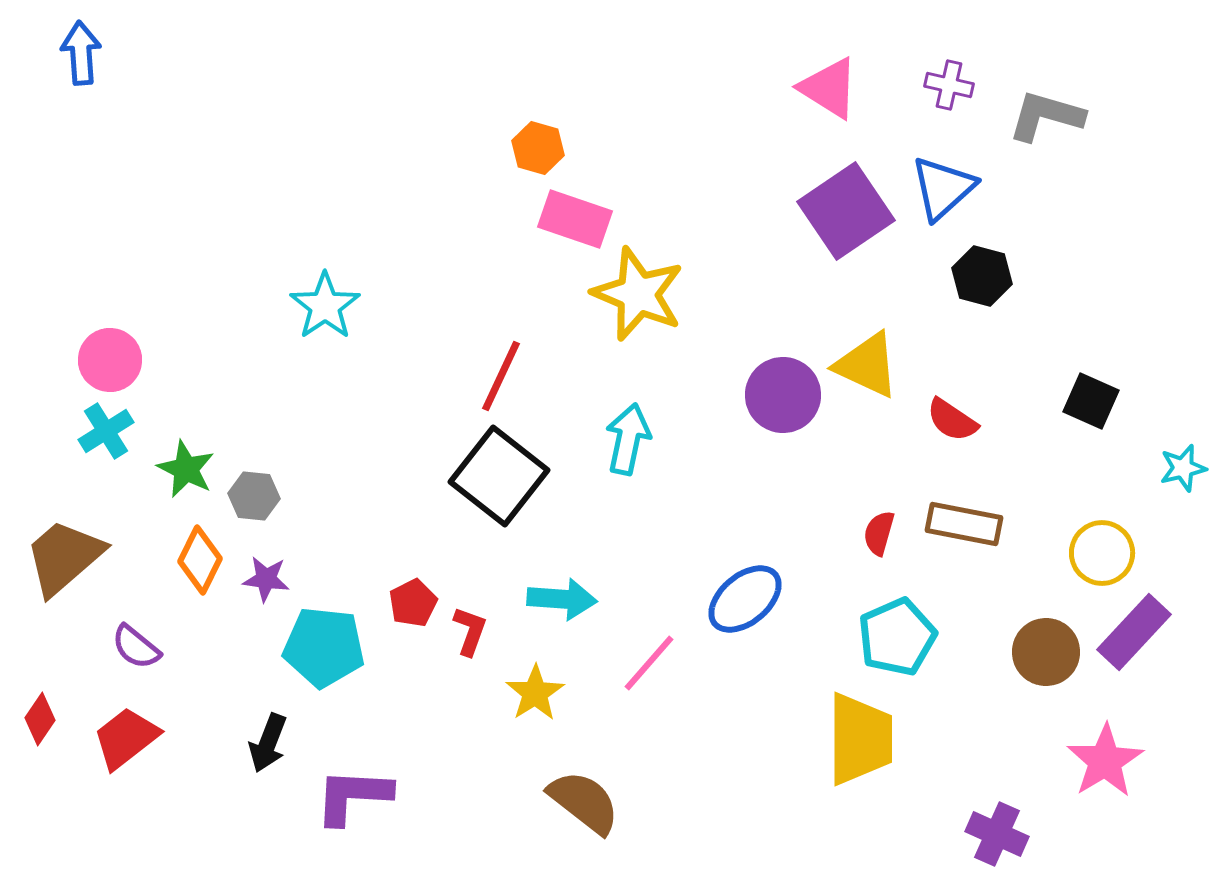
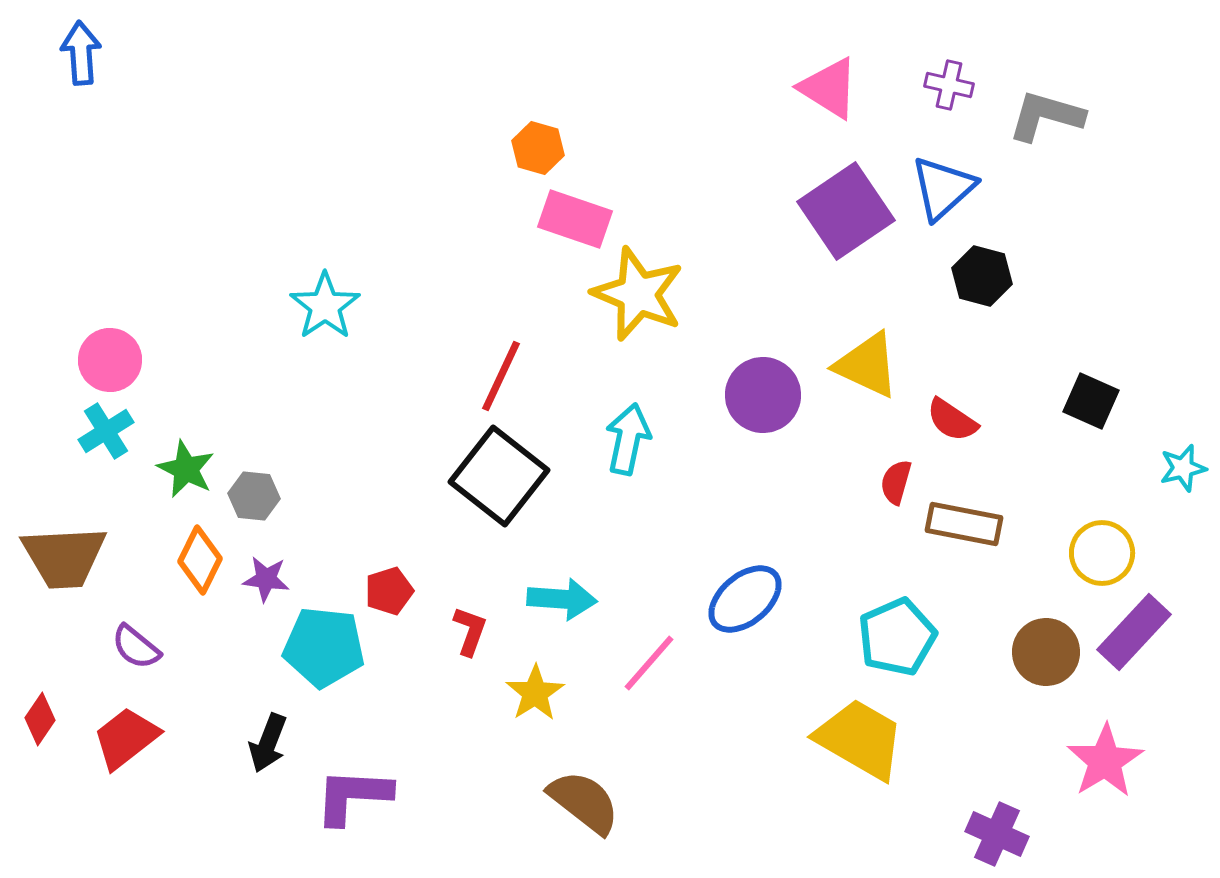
purple circle at (783, 395): moved 20 px left
red semicircle at (879, 533): moved 17 px right, 51 px up
brown trapezoid at (64, 557): rotated 142 degrees counterclockwise
red pentagon at (413, 603): moved 24 px left, 12 px up; rotated 9 degrees clockwise
yellow trapezoid at (860, 739): rotated 60 degrees counterclockwise
